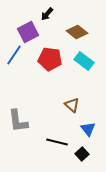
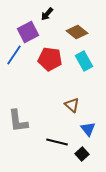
cyan rectangle: rotated 24 degrees clockwise
